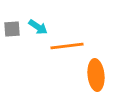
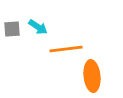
orange line: moved 1 px left, 3 px down
orange ellipse: moved 4 px left, 1 px down
